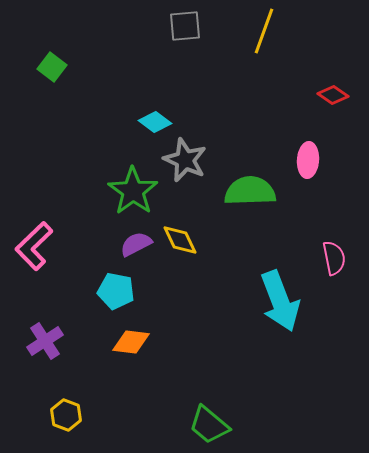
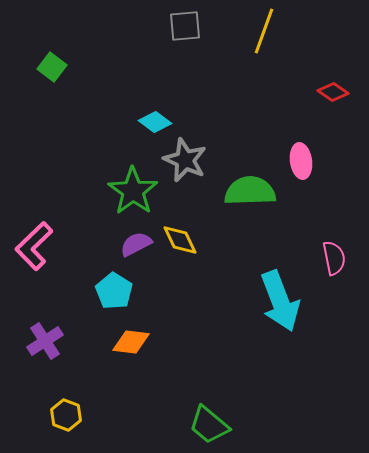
red diamond: moved 3 px up
pink ellipse: moved 7 px left, 1 px down; rotated 12 degrees counterclockwise
cyan pentagon: moved 2 px left; rotated 21 degrees clockwise
